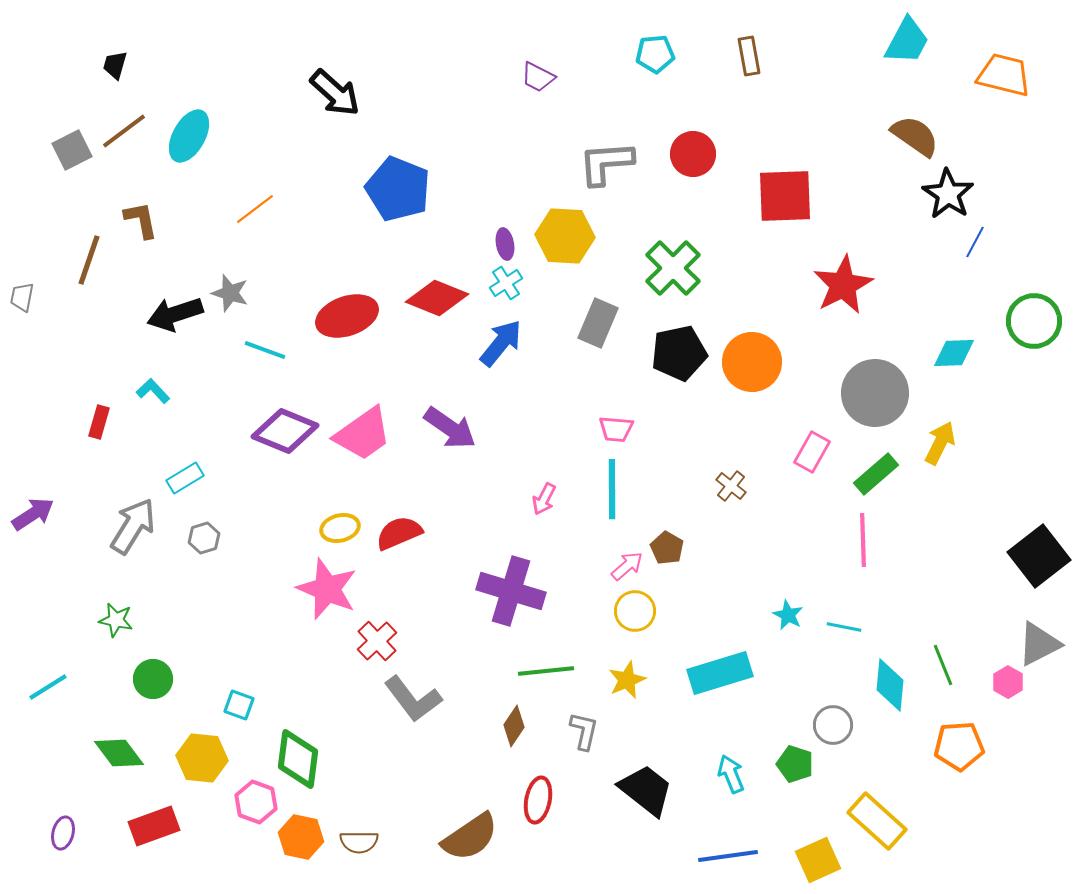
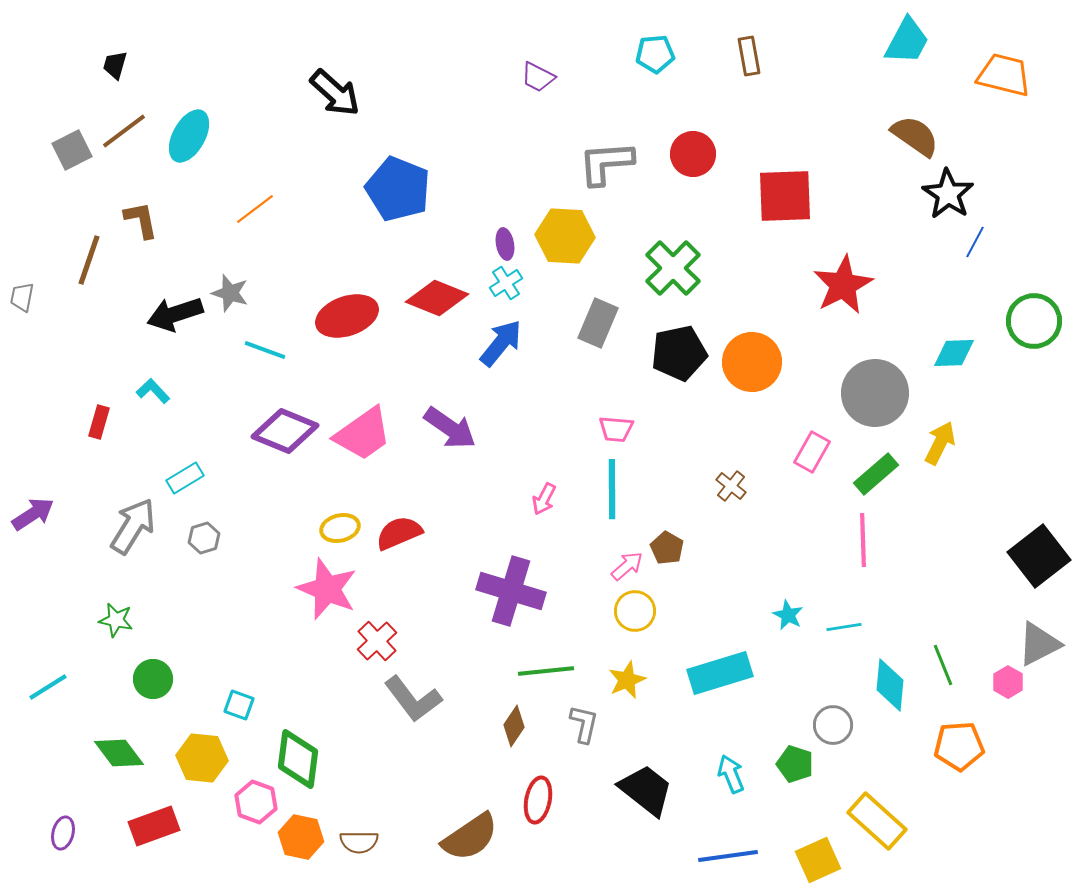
cyan line at (844, 627): rotated 20 degrees counterclockwise
gray L-shape at (584, 731): moved 7 px up
